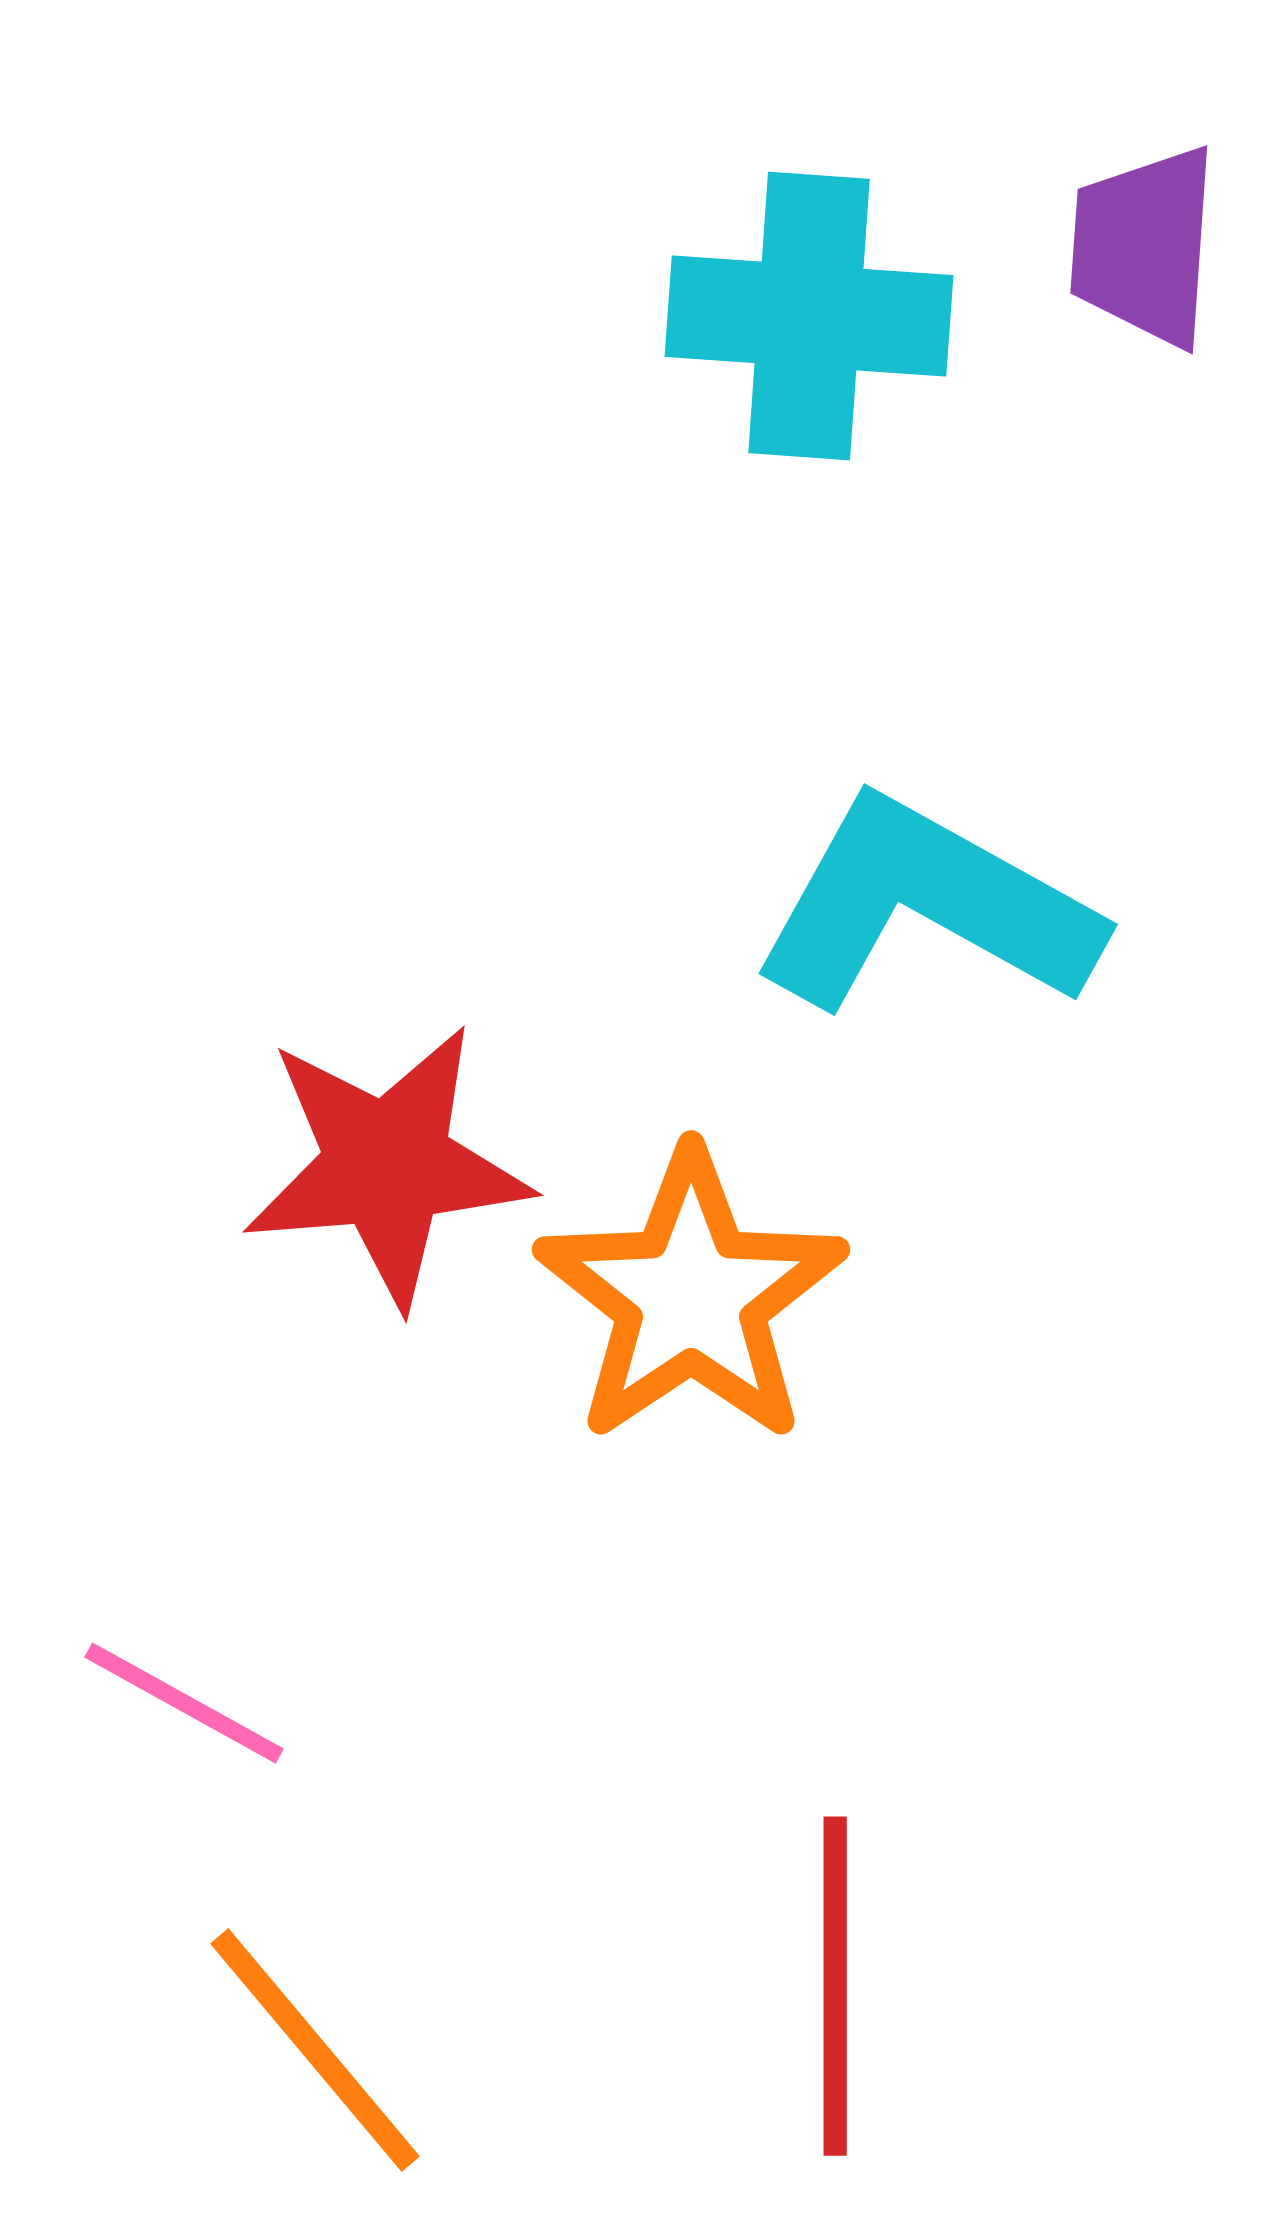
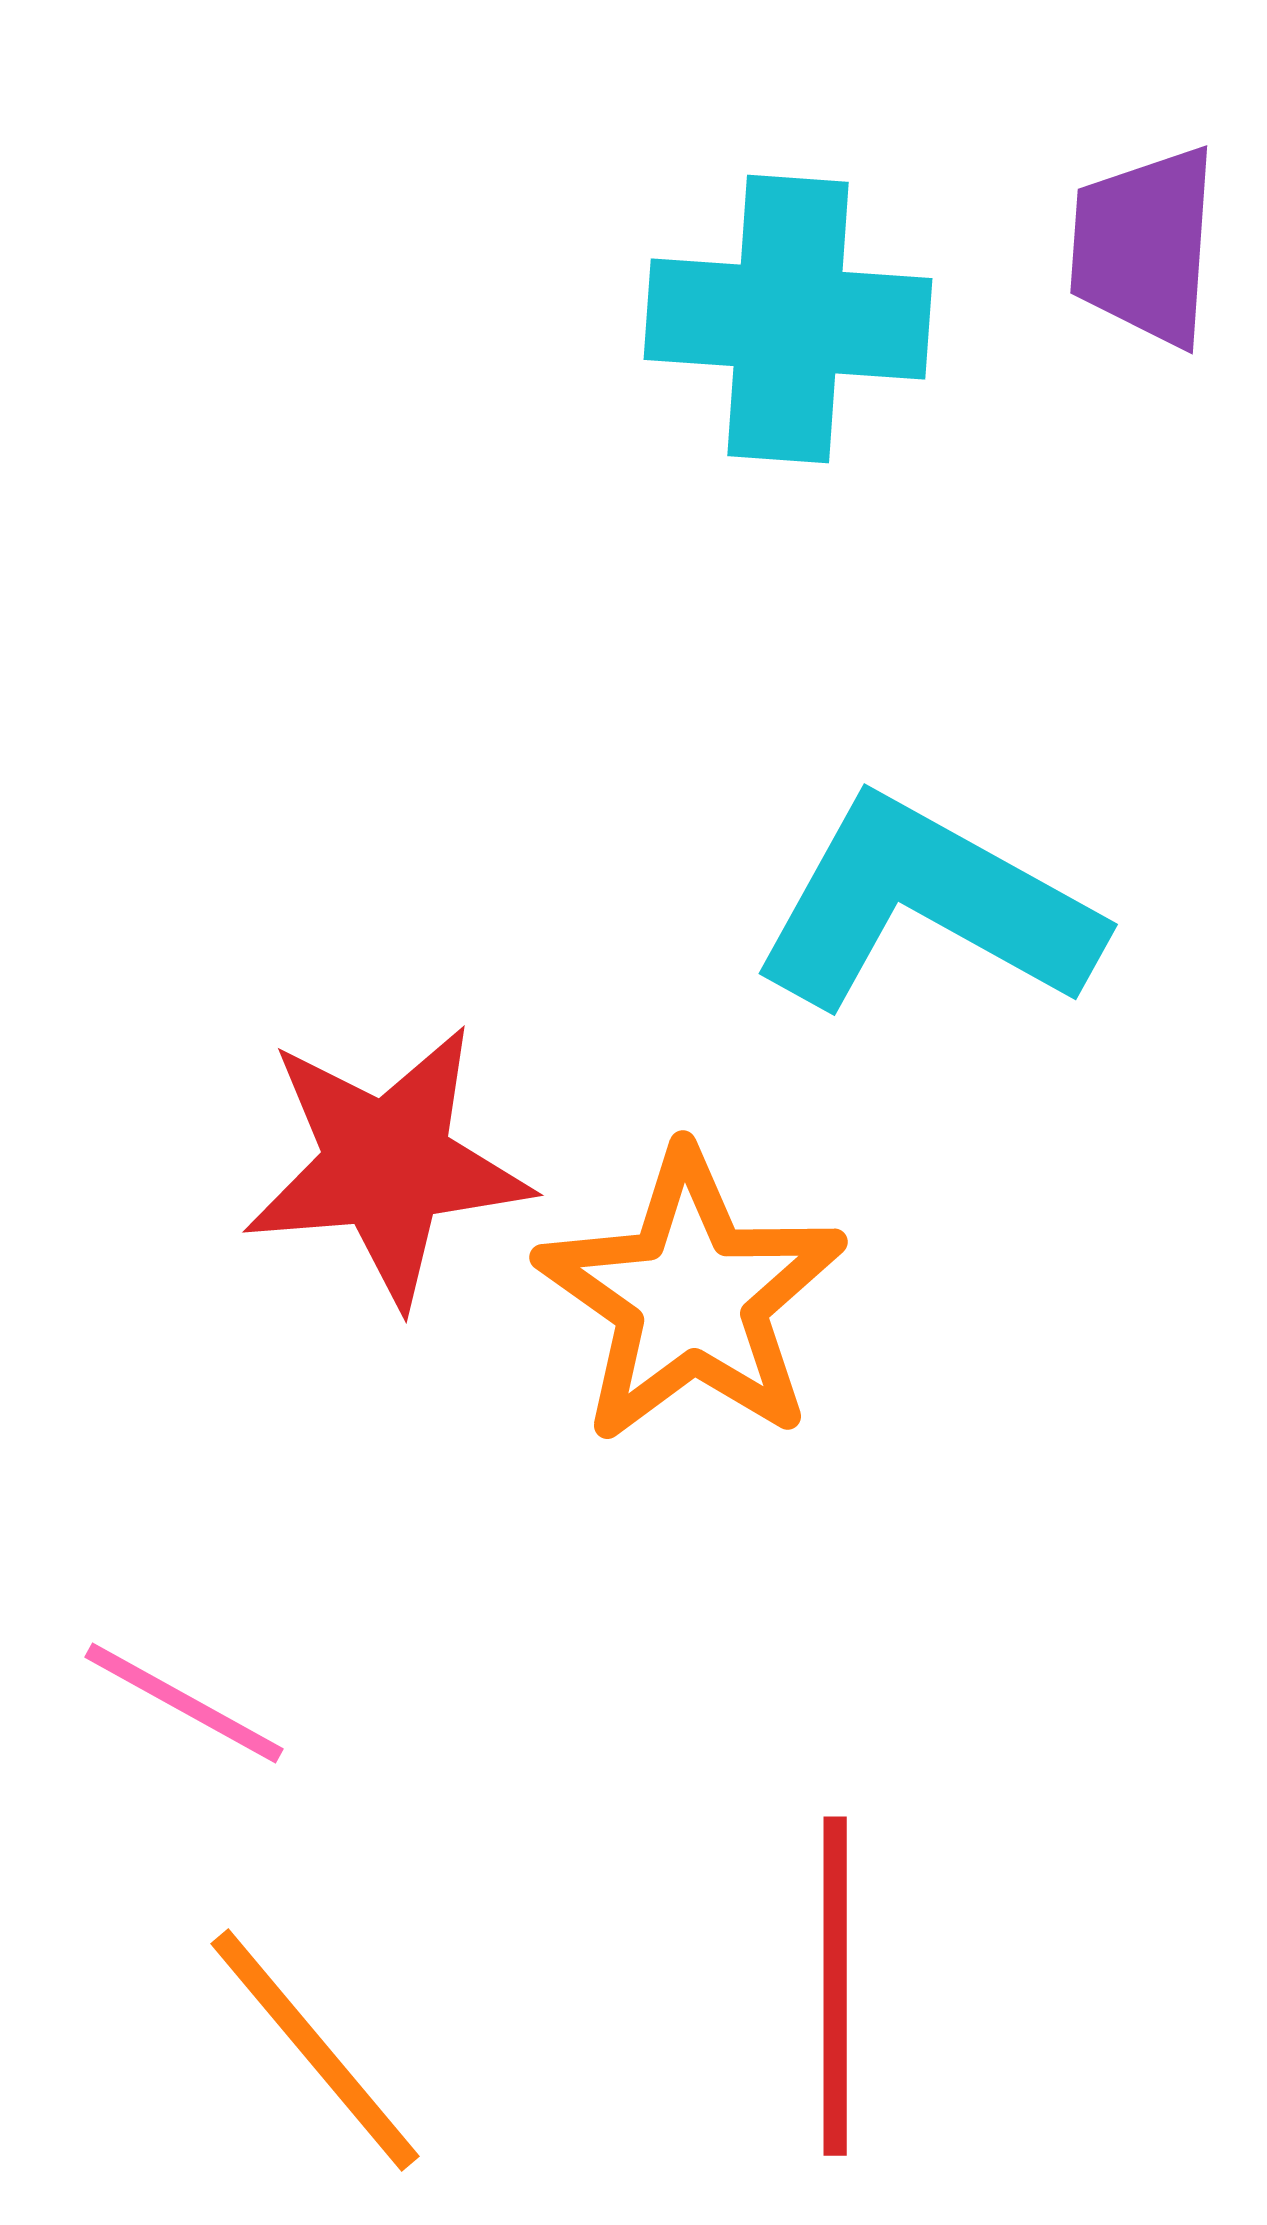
cyan cross: moved 21 px left, 3 px down
orange star: rotated 3 degrees counterclockwise
